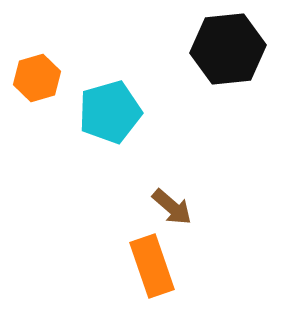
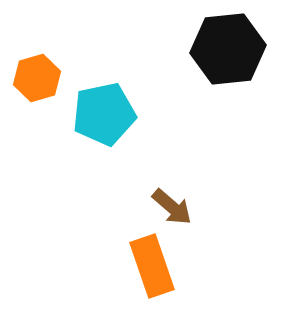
cyan pentagon: moved 6 px left, 2 px down; rotated 4 degrees clockwise
